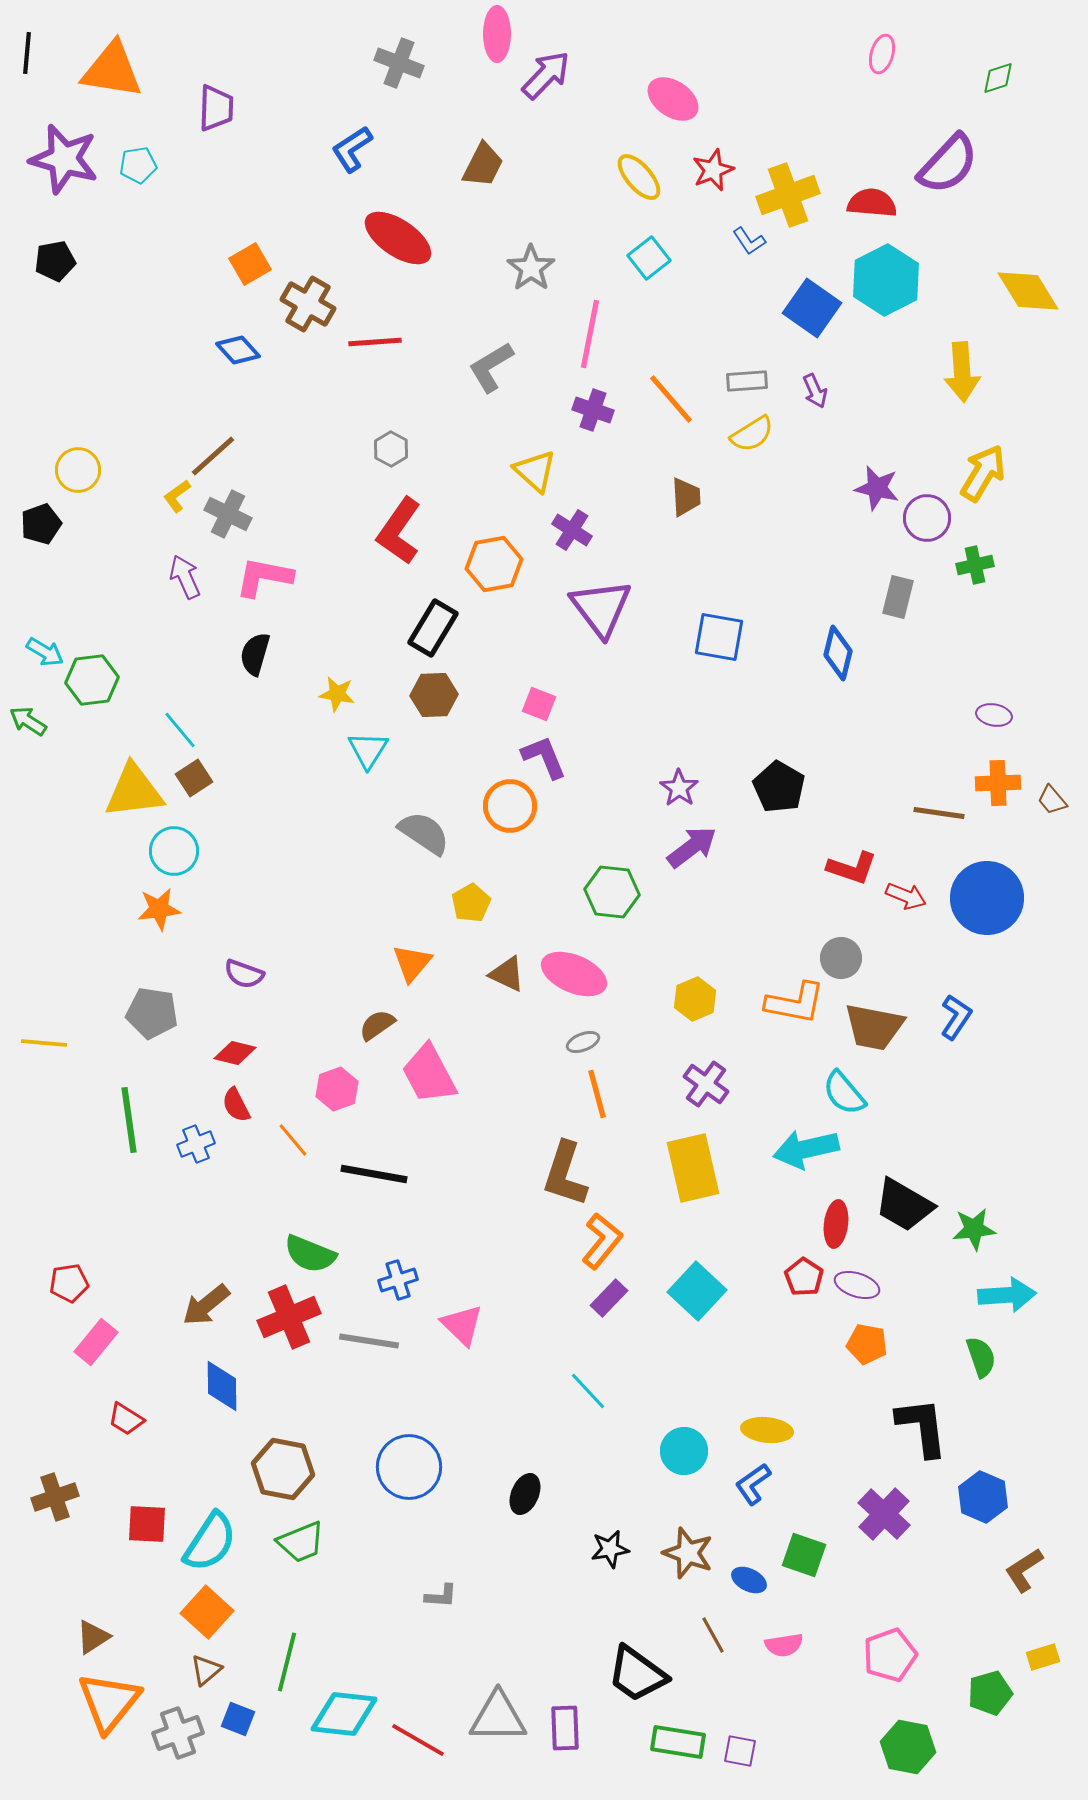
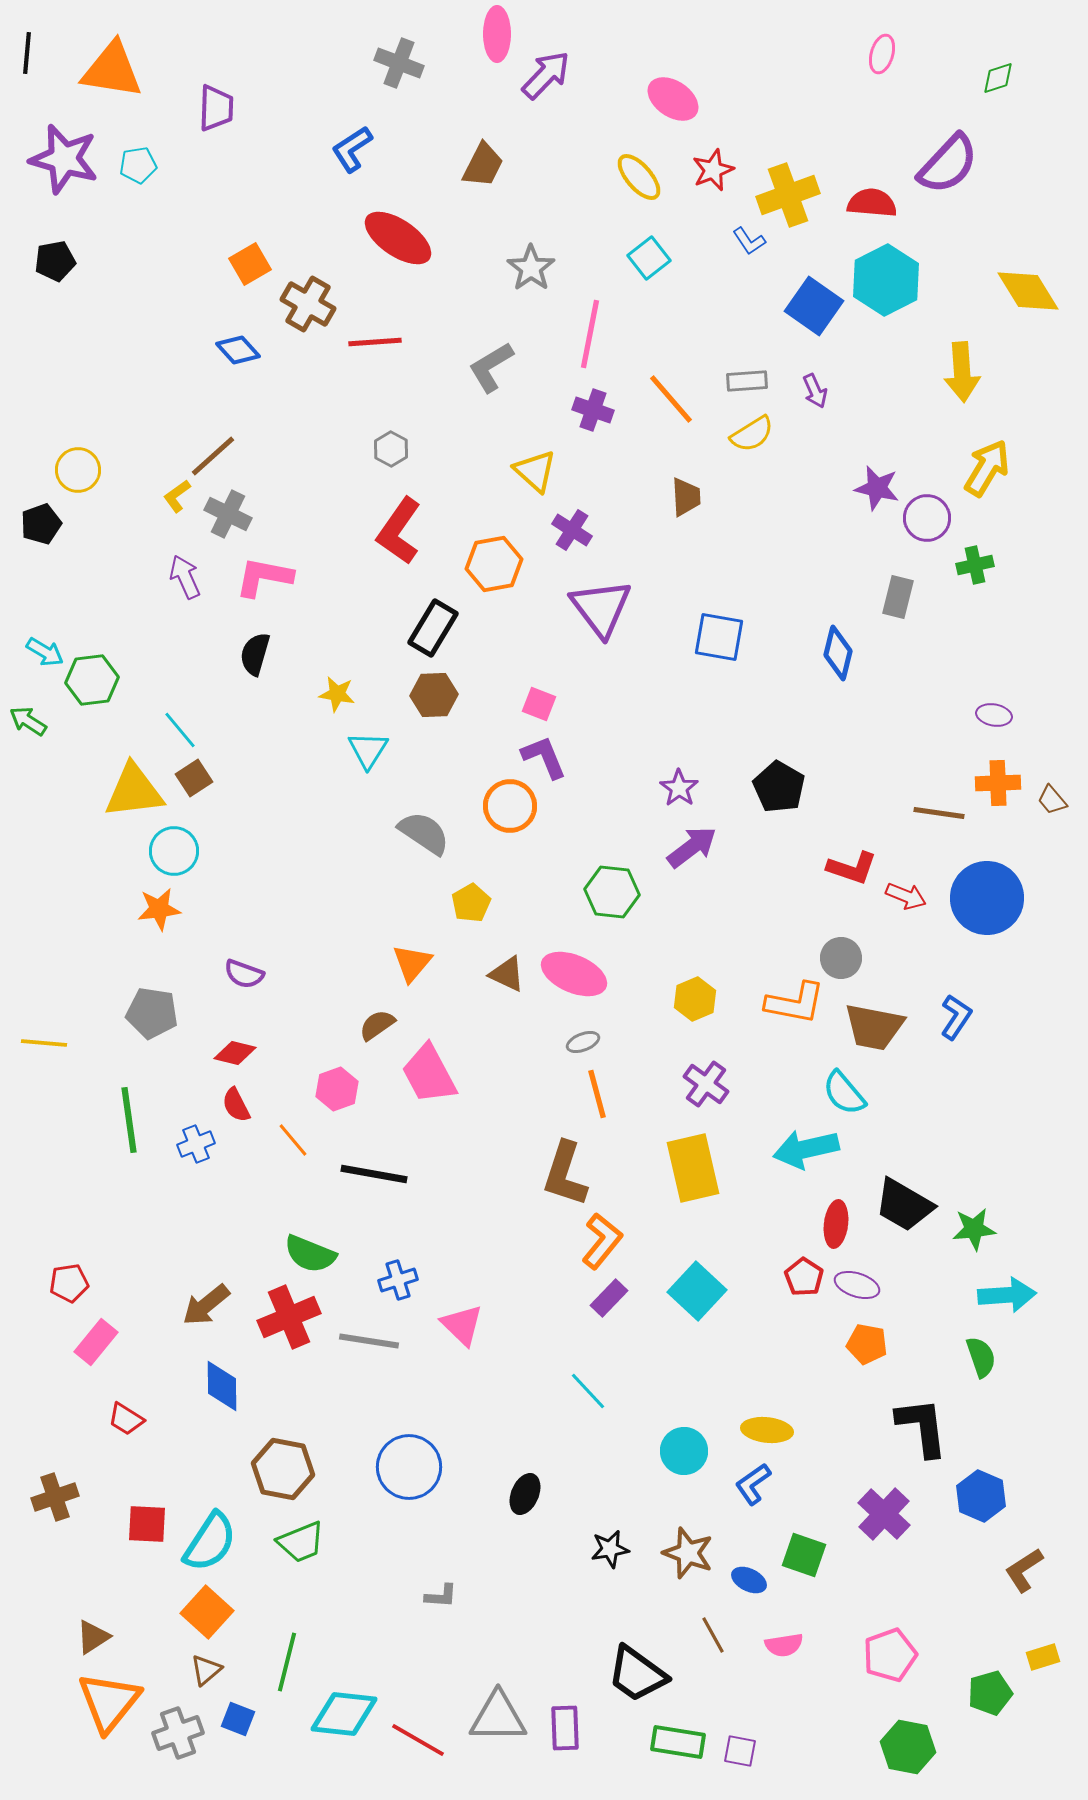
blue square at (812, 308): moved 2 px right, 2 px up
yellow arrow at (983, 473): moved 4 px right, 5 px up
blue hexagon at (983, 1497): moved 2 px left, 1 px up
